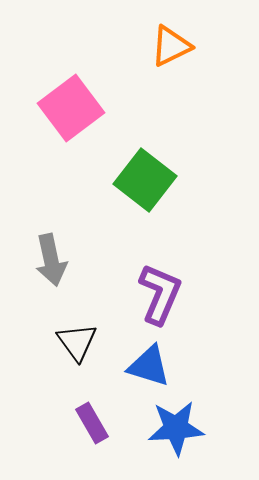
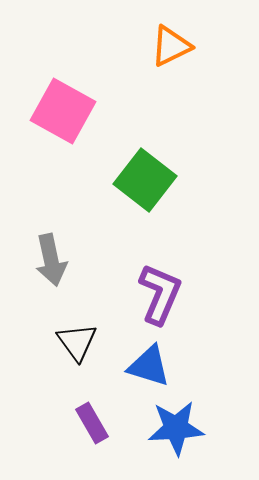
pink square: moved 8 px left, 3 px down; rotated 24 degrees counterclockwise
